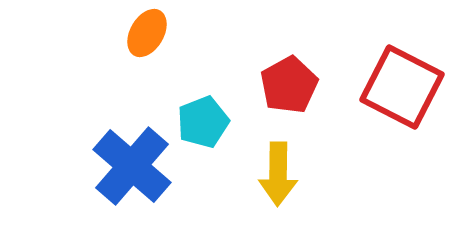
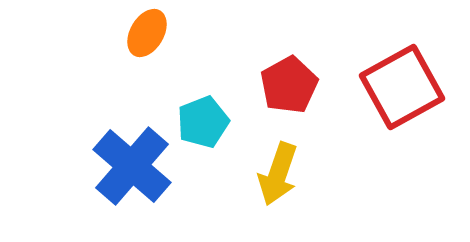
red square: rotated 34 degrees clockwise
yellow arrow: rotated 18 degrees clockwise
